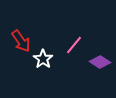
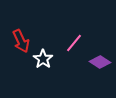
red arrow: rotated 10 degrees clockwise
pink line: moved 2 px up
